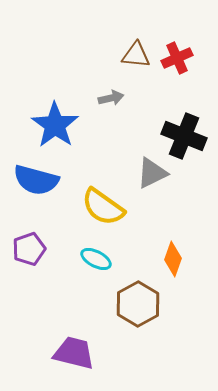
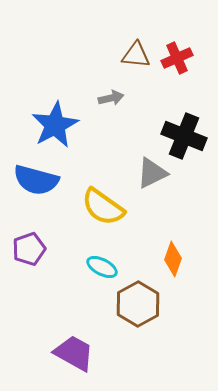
blue star: rotated 9 degrees clockwise
cyan ellipse: moved 6 px right, 8 px down
purple trapezoid: rotated 15 degrees clockwise
